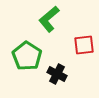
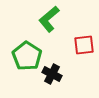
black cross: moved 5 px left
